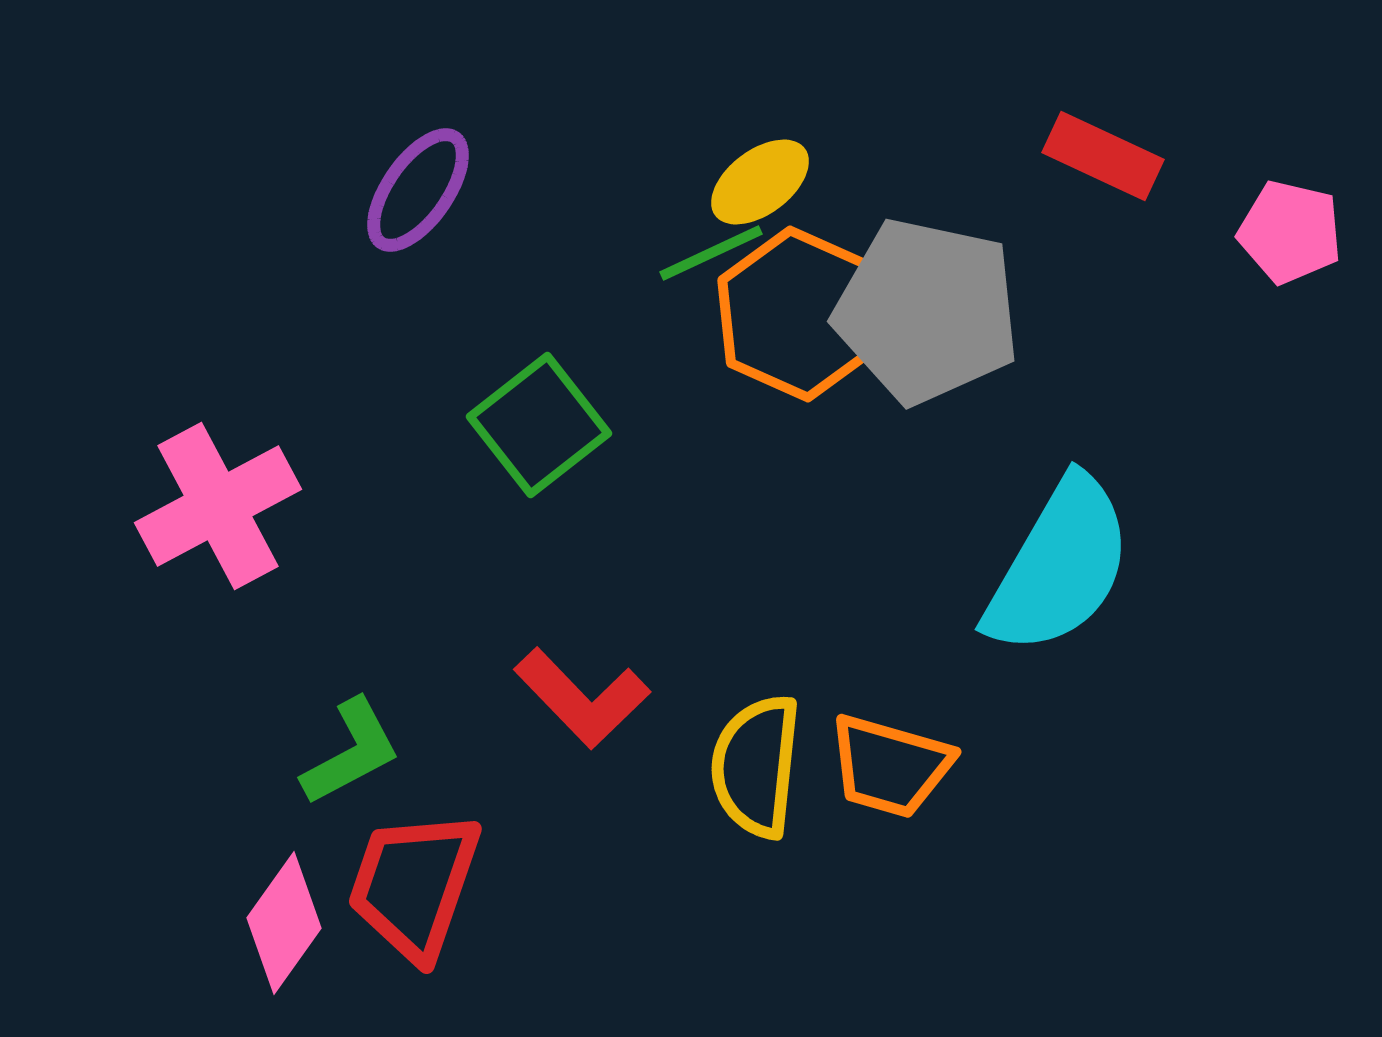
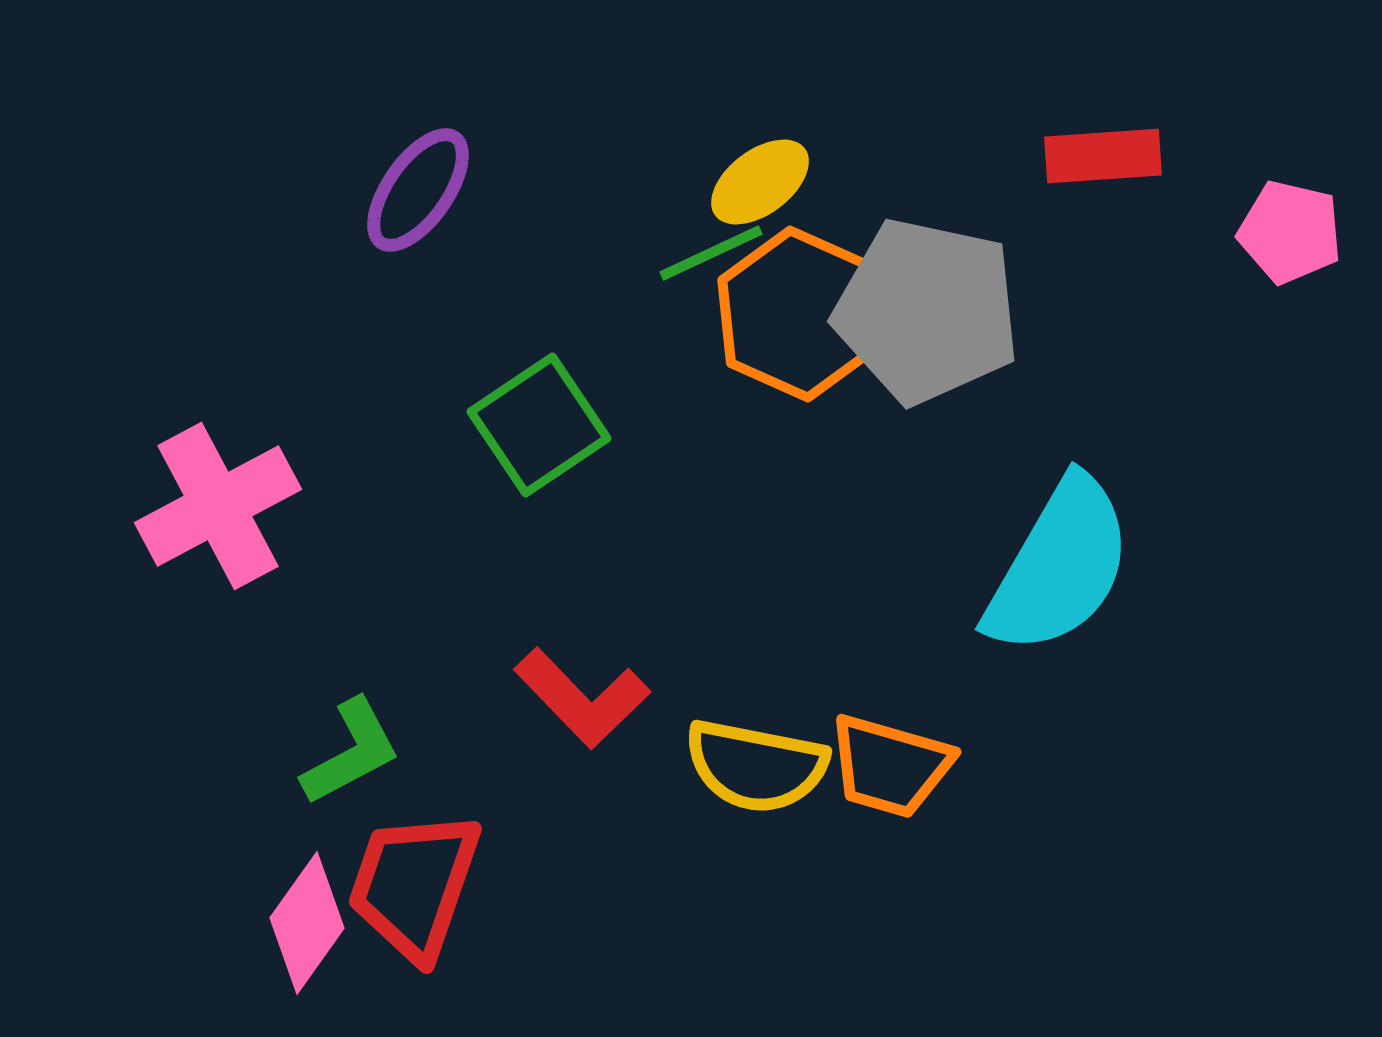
red rectangle: rotated 29 degrees counterclockwise
green square: rotated 4 degrees clockwise
yellow semicircle: rotated 85 degrees counterclockwise
pink diamond: moved 23 px right
